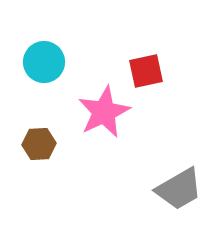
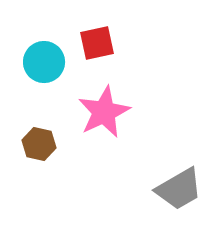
red square: moved 49 px left, 28 px up
brown hexagon: rotated 16 degrees clockwise
